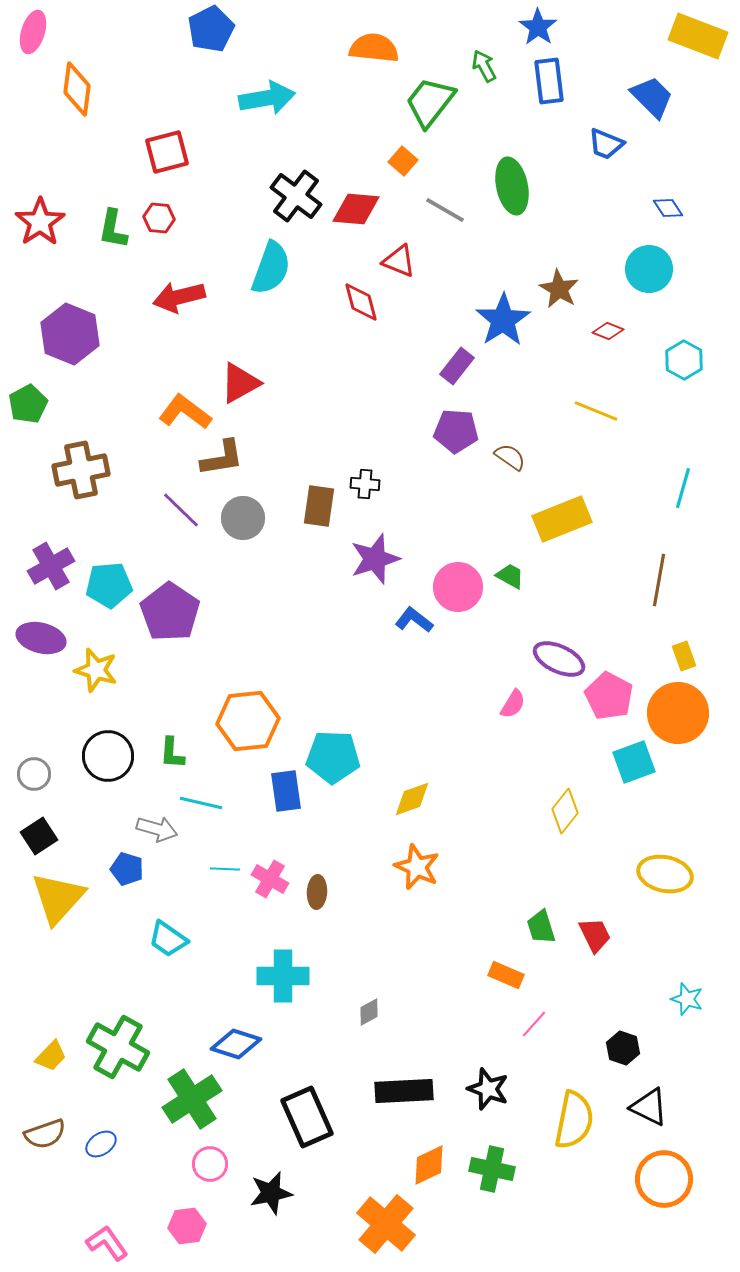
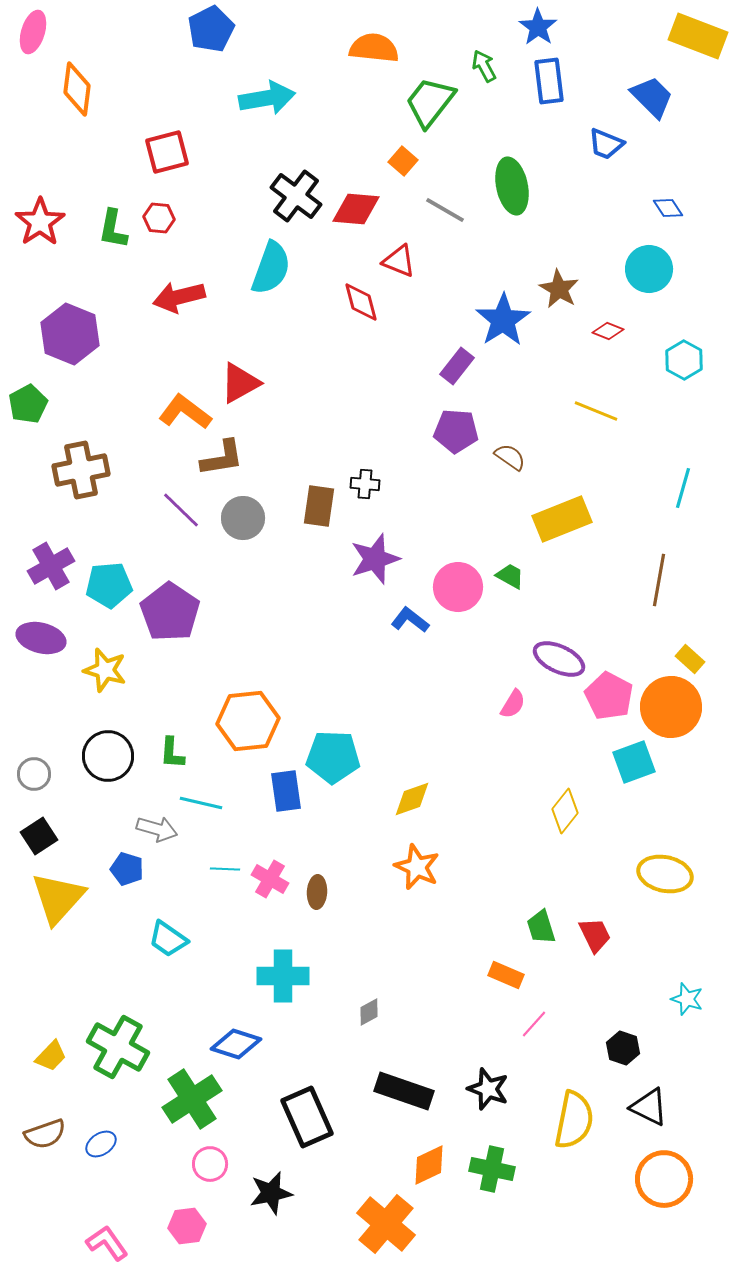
blue L-shape at (414, 620): moved 4 px left
yellow rectangle at (684, 656): moved 6 px right, 3 px down; rotated 28 degrees counterclockwise
yellow star at (96, 670): moved 9 px right
orange circle at (678, 713): moved 7 px left, 6 px up
black rectangle at (404, 1091): rotated 22 degrees clockwise
